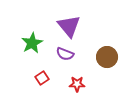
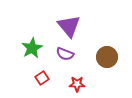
green star: moved 5 px down
